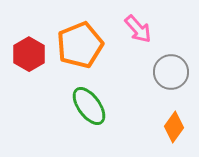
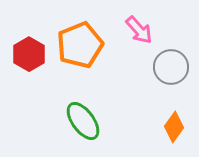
pink arrow: moved 1 px right, 1 px down
gray circle: moved 5 px up
green ellipse: moved 6 px left, 15 px down
